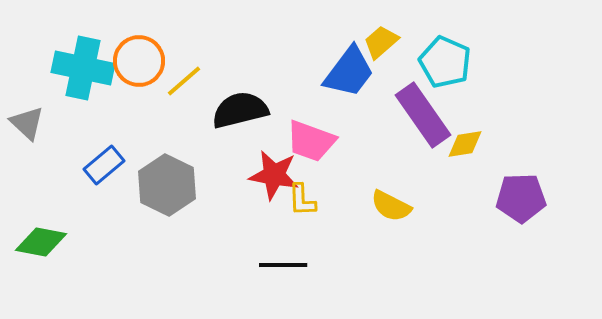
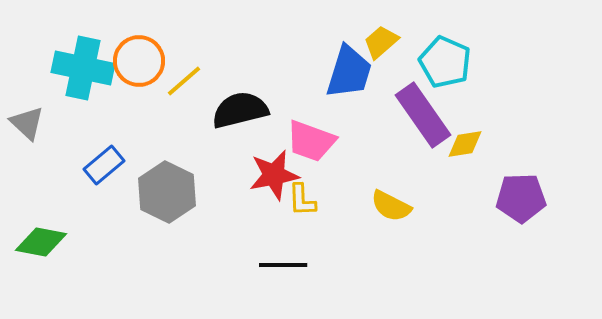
blue trapezoid: rotated 20 degrees counterclockwise
red star: rotated 21 degrees counterclockwise
gray hexagon: moved 7 px down
